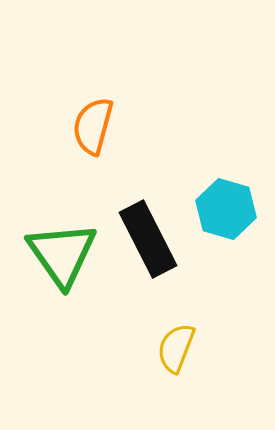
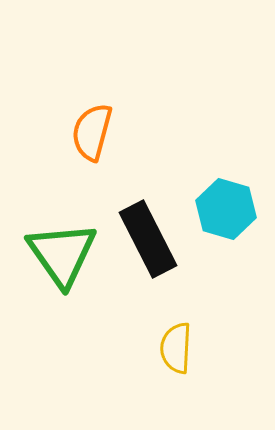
orange semicircle: moved 1 px left, 6 px down
yellow semicircle: rotated 18 degrees counterclockwise
